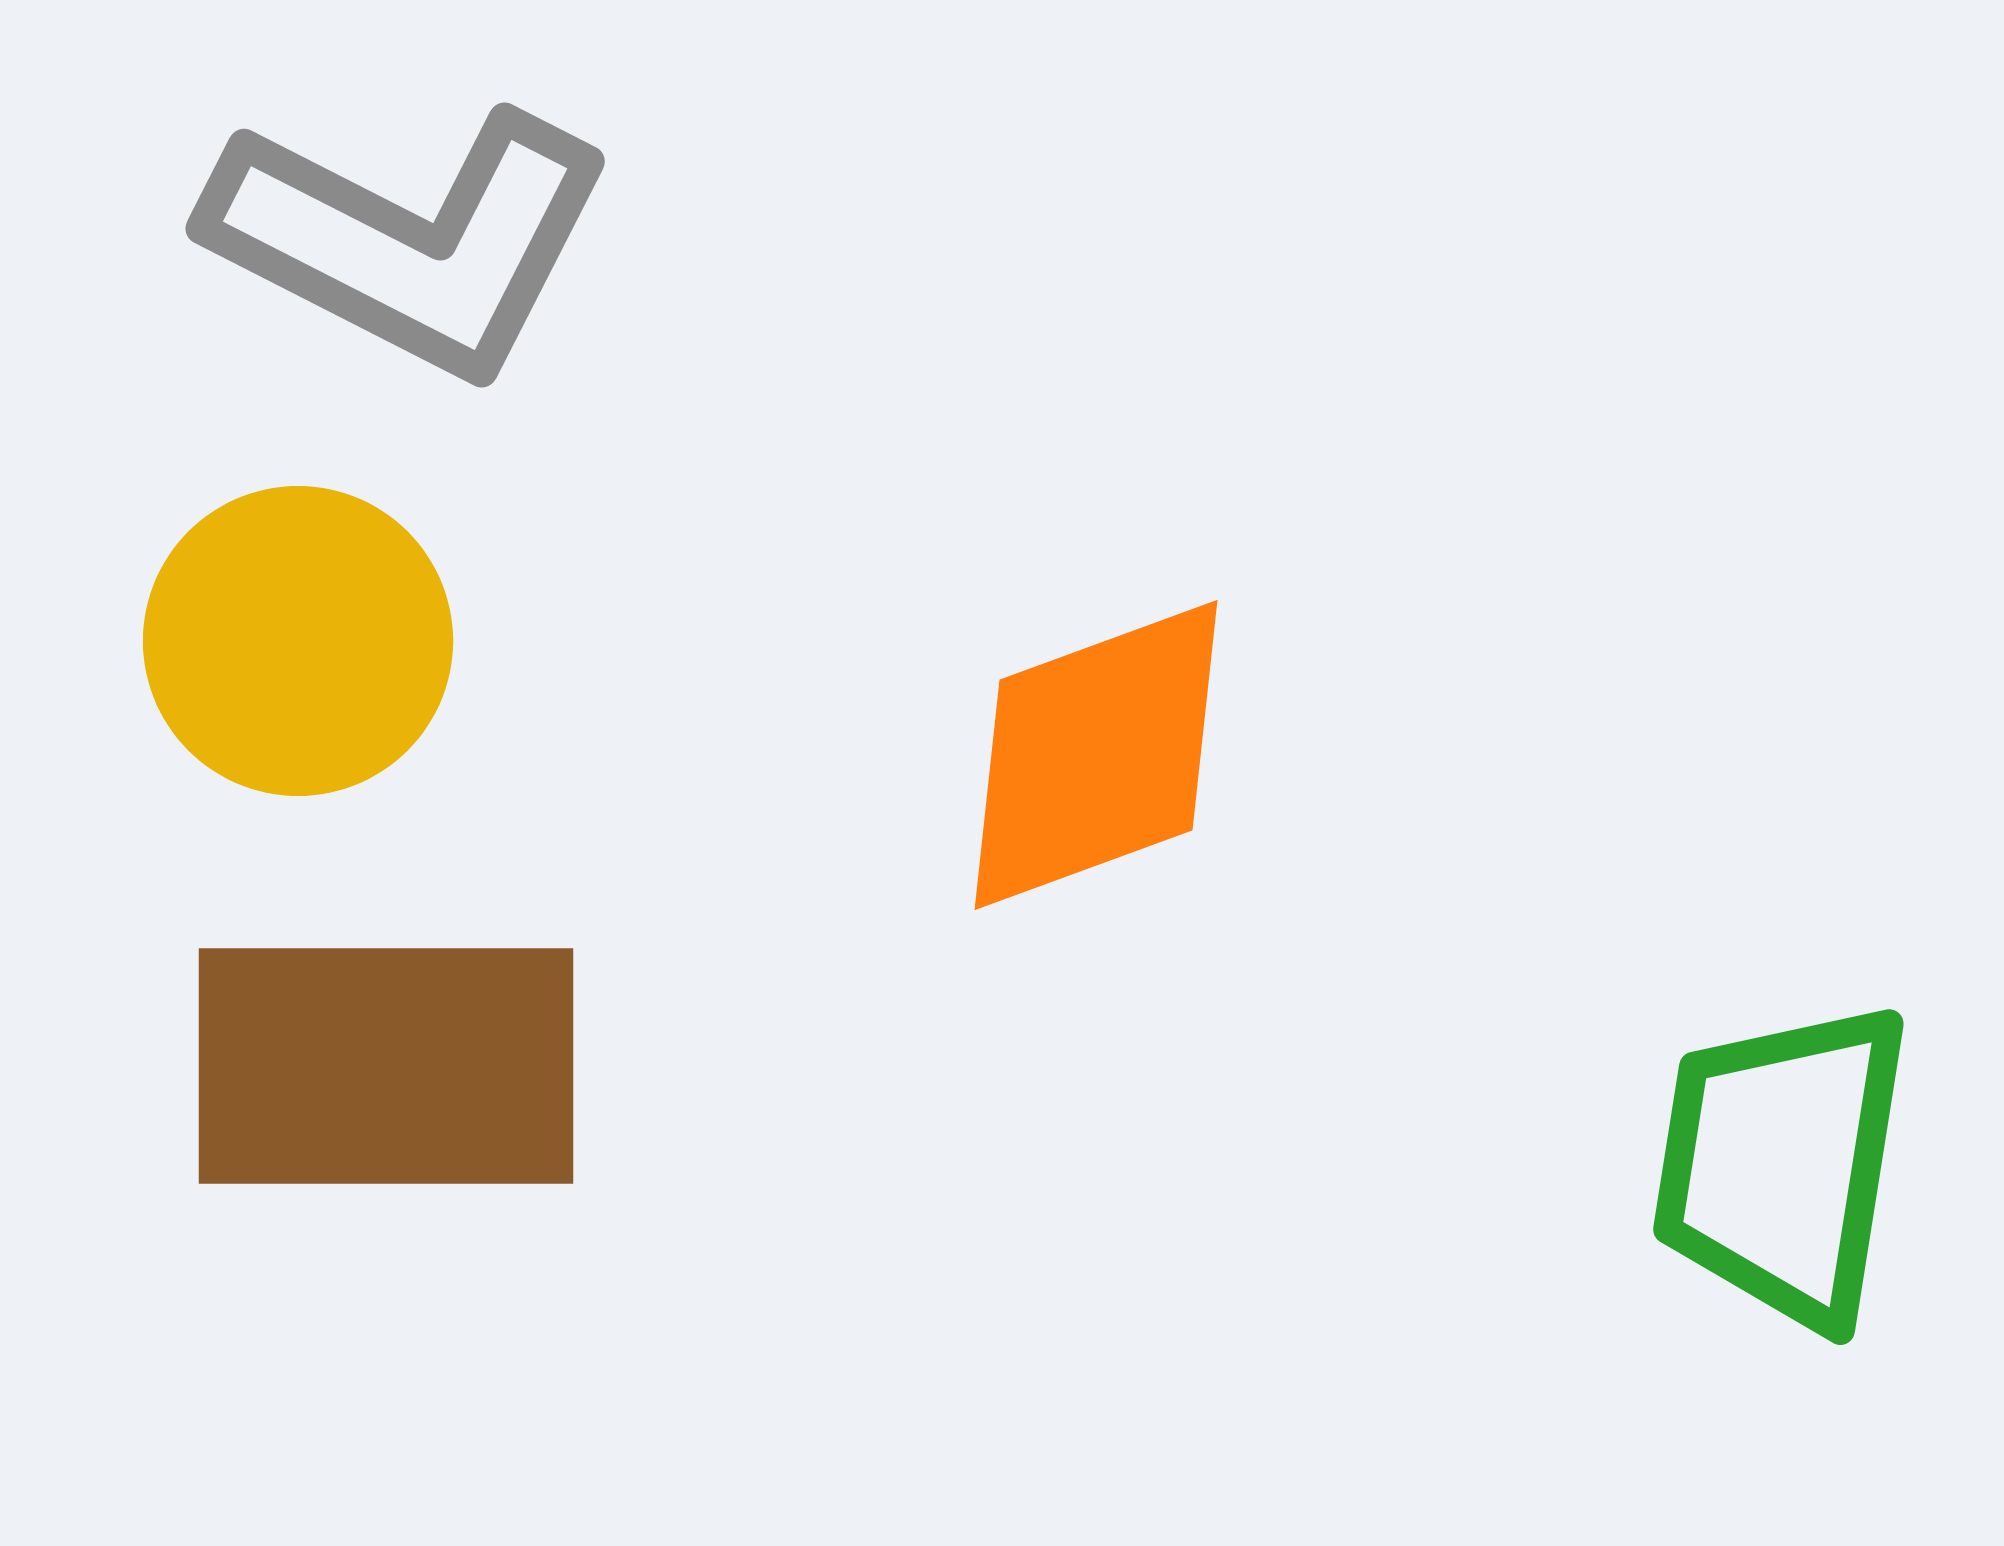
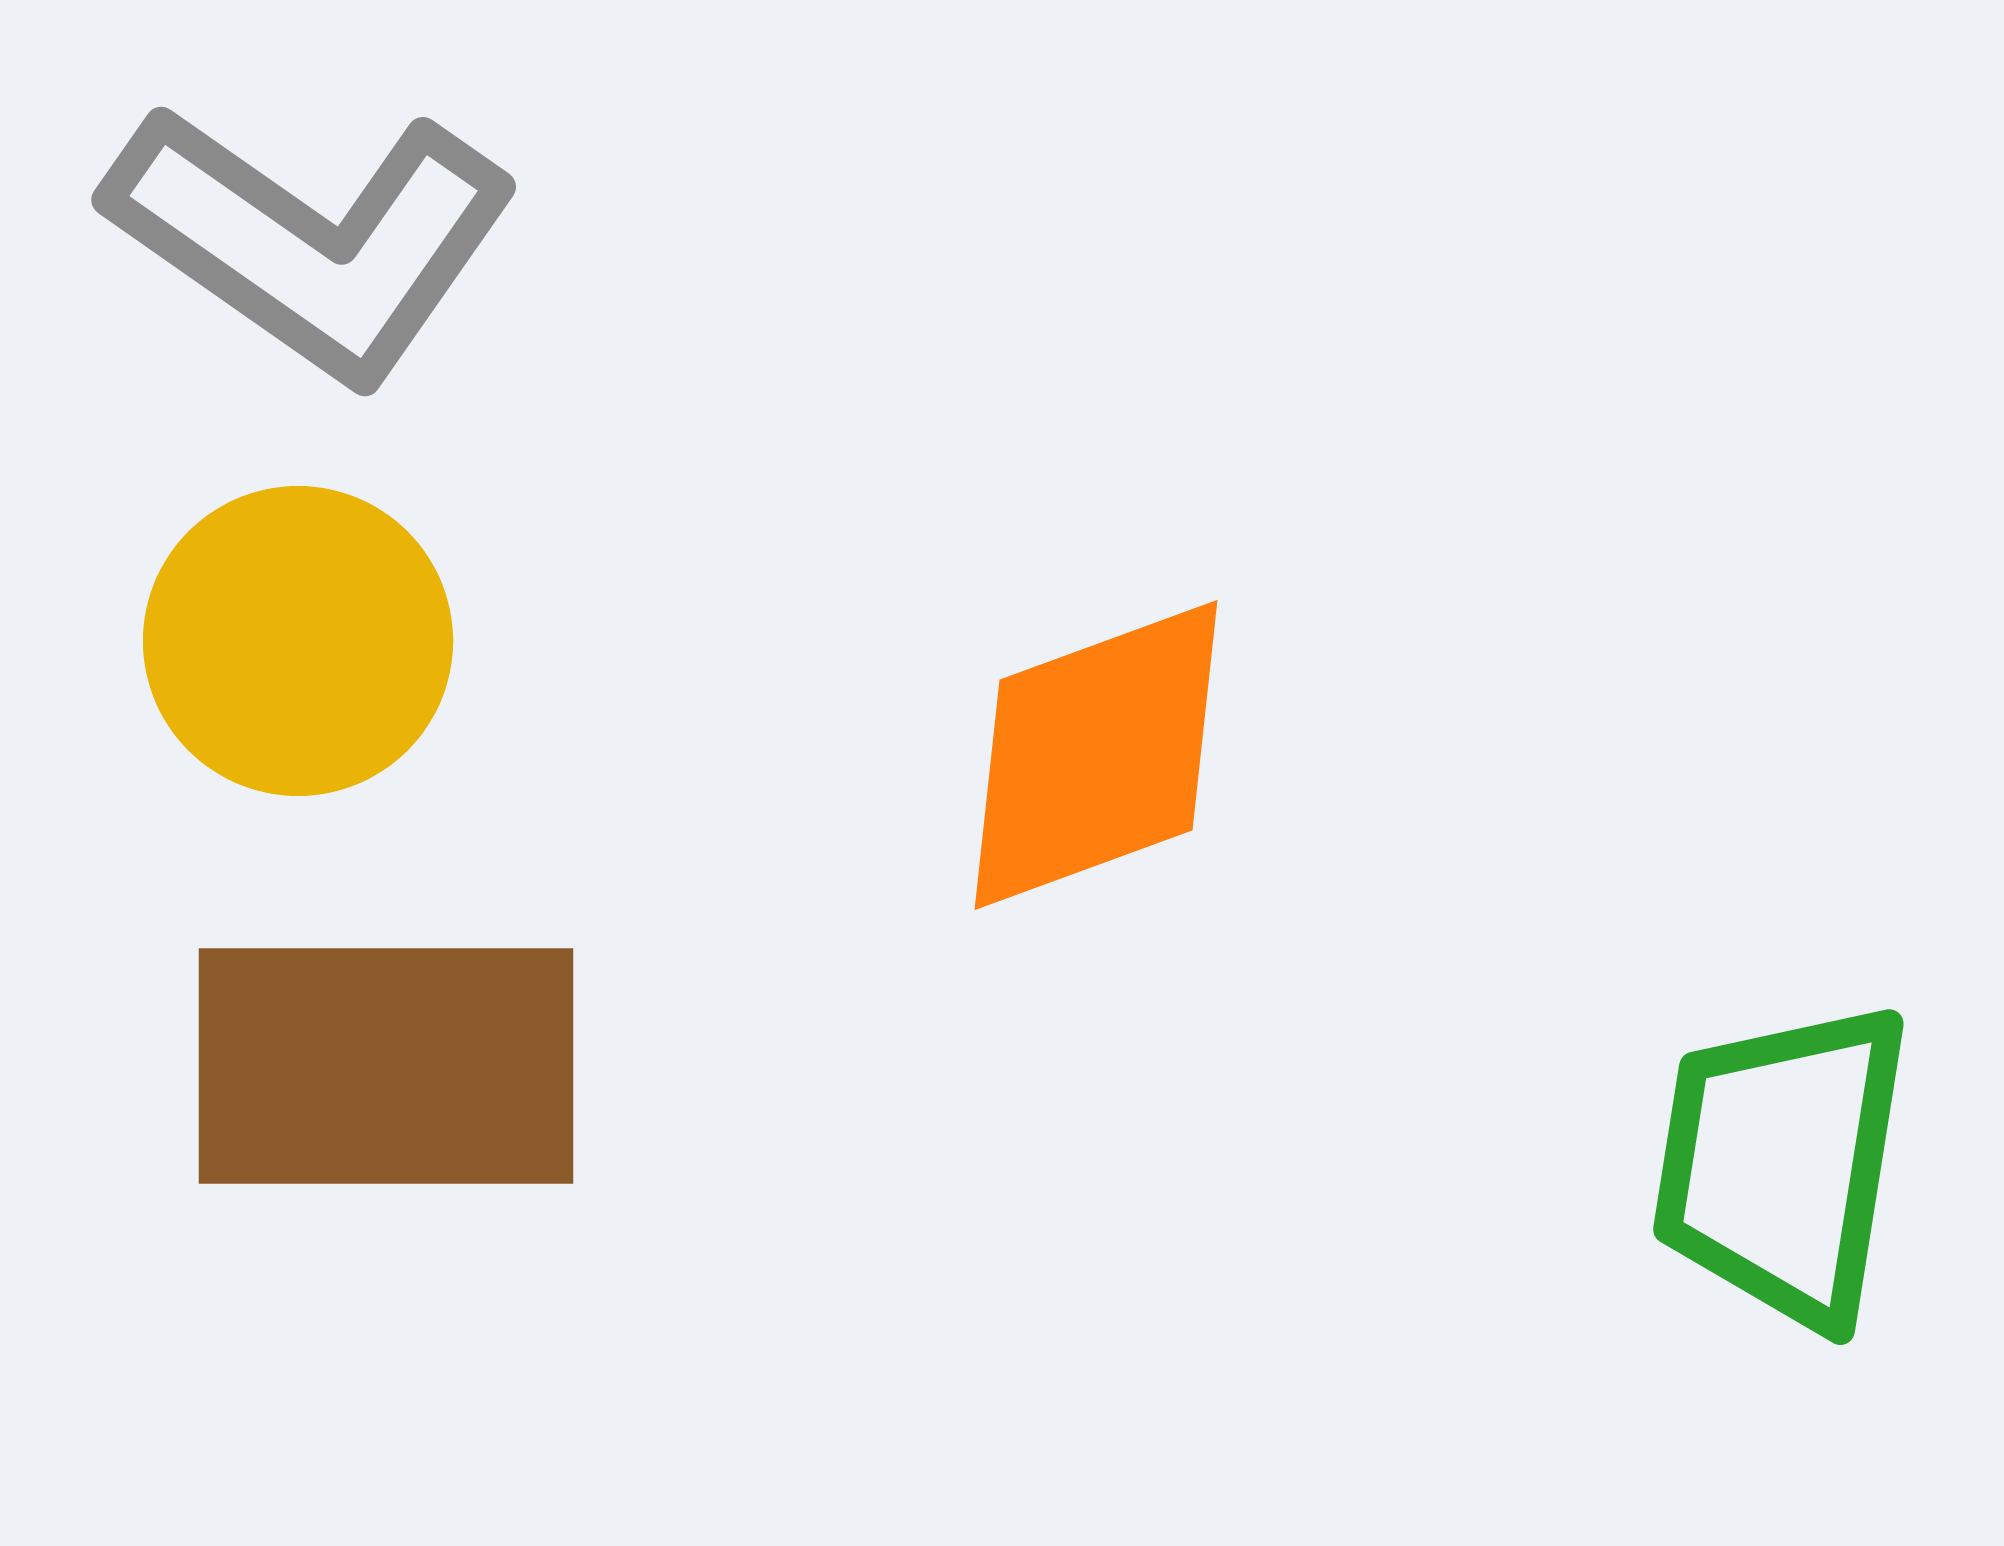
gray L-shape: moved 98 px left; rotated 8 degrees clockwise
